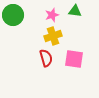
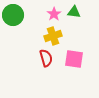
green triangle: moved 1 px left, 1 px down
pink star: moved 2 px right, 1 px up; rotated 16 degrees counterclockwise
